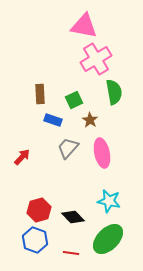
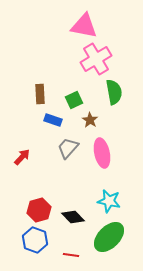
green ellipse: moved 1 px right, 2 px up
red line: moved 2 px down
